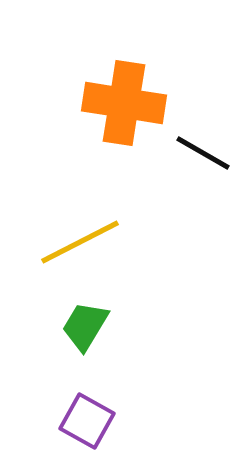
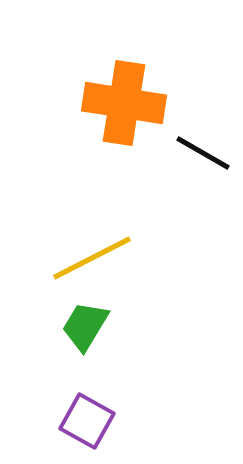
yellow line: moved 12 px right, 16 px down
